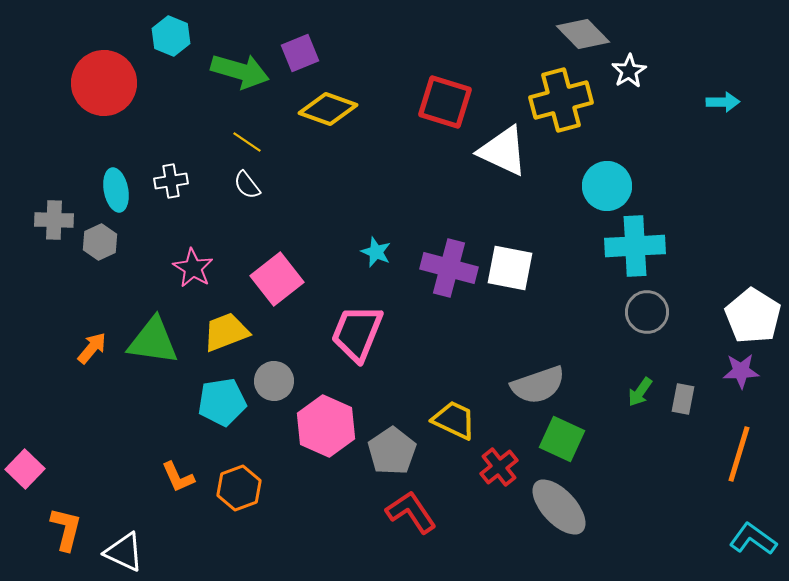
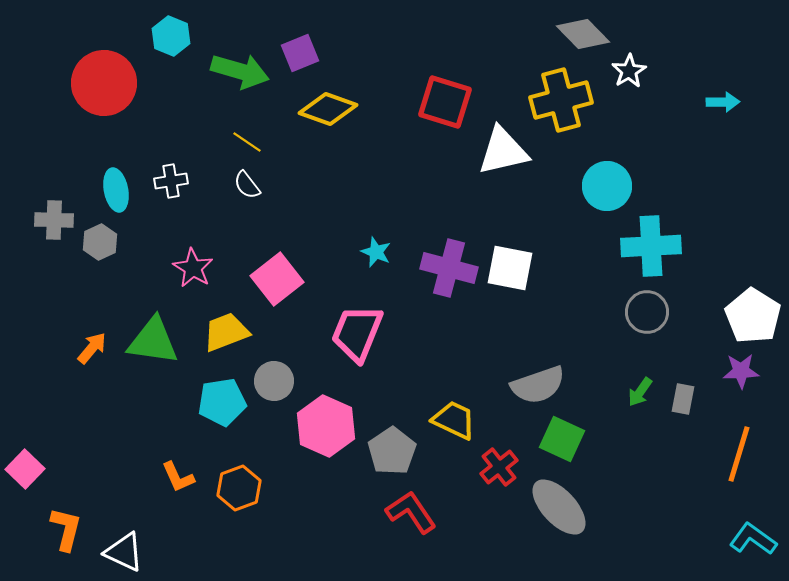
white triangle at (503, 151): rotated 38 degrees counterclockwise
cyan cross at (635, 246): moved 16 px right
